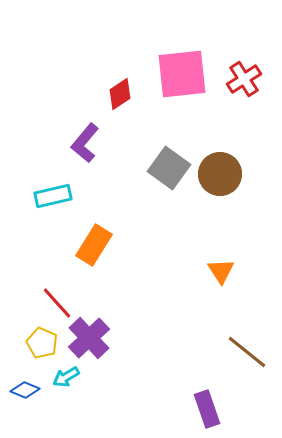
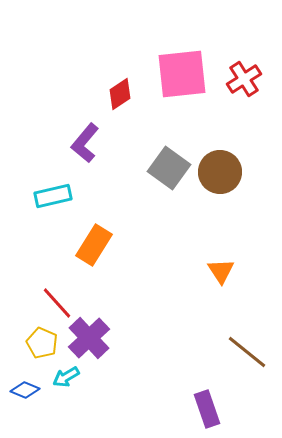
brown circle: moved 2 px up
